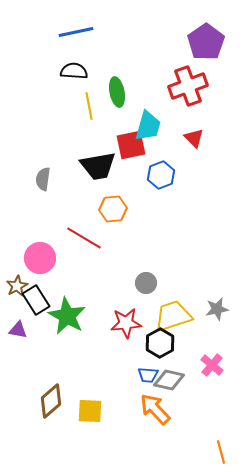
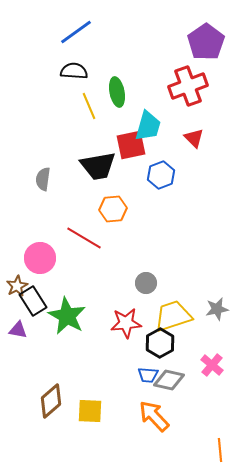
blue line: rotated 24 degrees counterclockwise
yellow line: rotated 12 degrees counterclockwise
black rectangle: moved 3 px left, 1 px down
orange arrow: moved 1 px left, 7 px down
orange line: moved 1 px left, 2 px up; rotated 10 degrees clockwise
